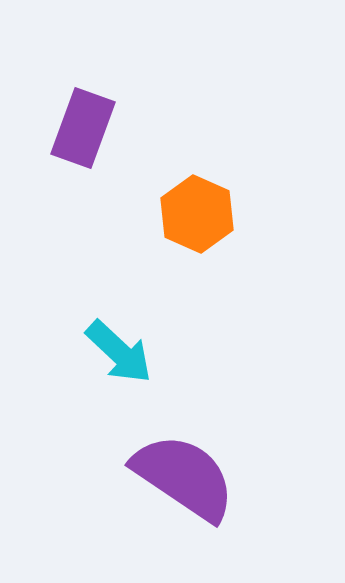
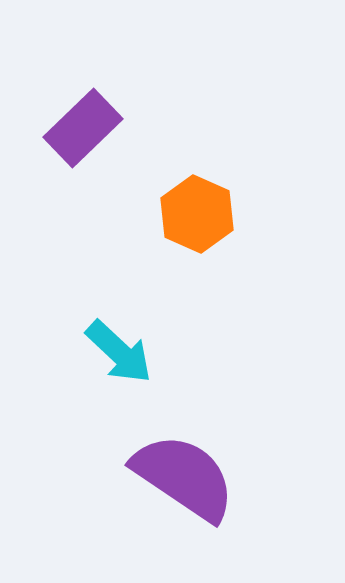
purple rectangle: rotated 26 degrees clockwise
